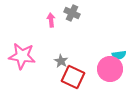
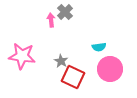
gray cross: moved 7 px left, 1 px up; rotated 21 degrees clockwise
cyan semicircle: moved 20 px left, 8 px up
